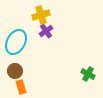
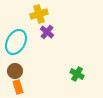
yellow cross: moved 2 px left, 1 px up
purple cross: moved 1 px right, 1 px down; rotated 16 degrees counterclockwise
green cross: moved 11 px left
orange rectangle: moved 3 px left
